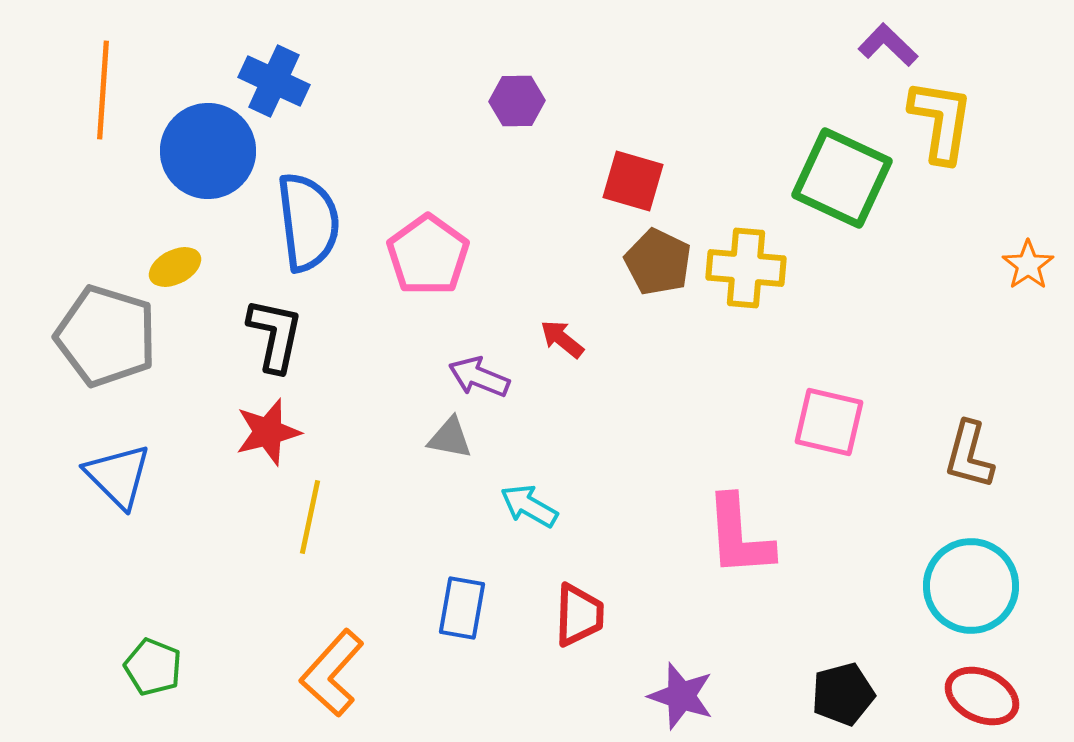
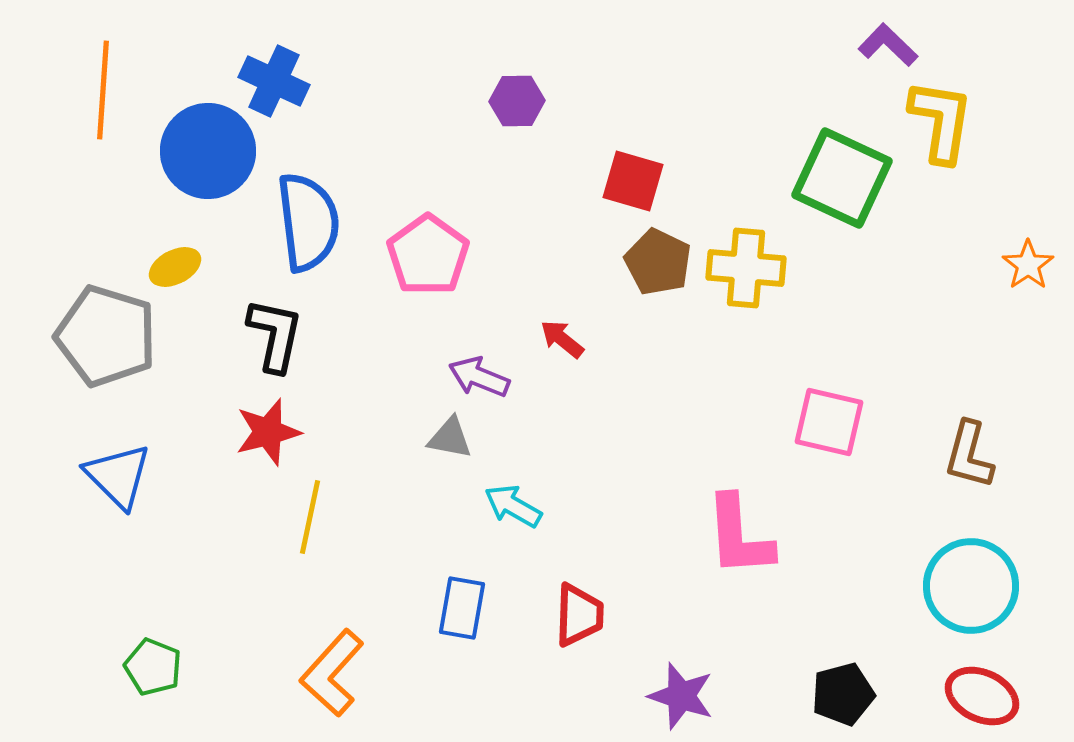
cyan arrow: moved 16 px left
